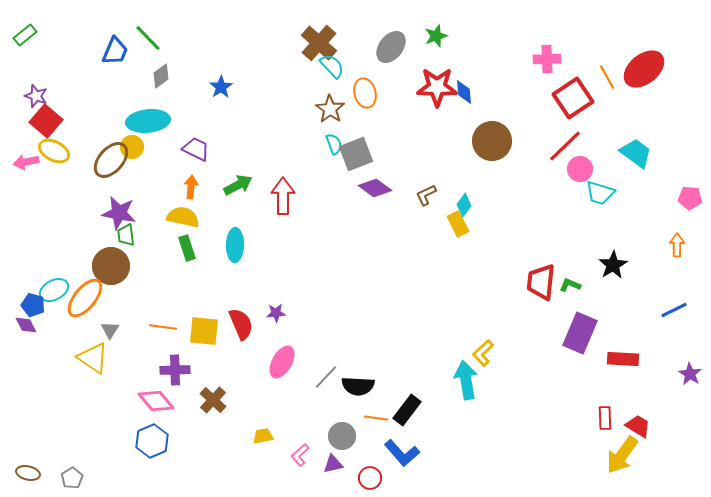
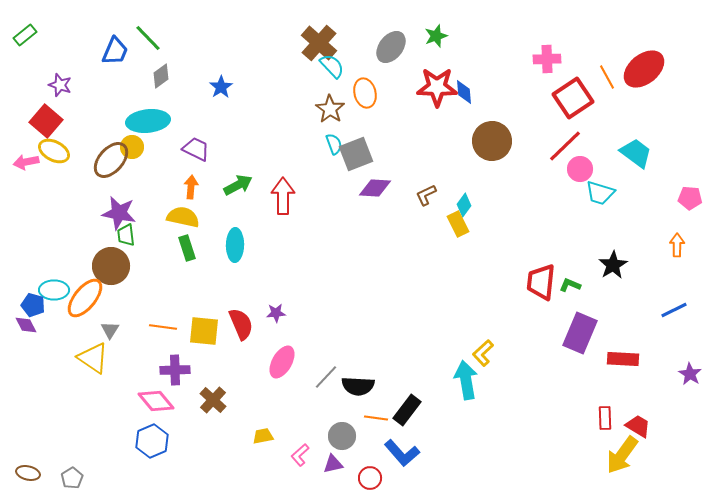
purple star at (36, 96): moved 24 px right, 11 px up
purple diamond at (375, 188): rotated 32 degrees counterclockwise
cyan ellipse at (54, 290): rotated 28 degrees clockwise
